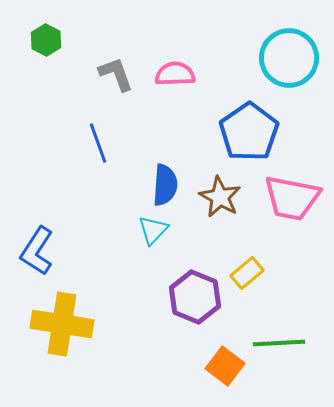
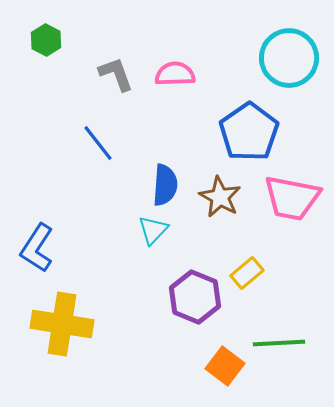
blue line: rotated 18 degrees counterclockwise
blue L-shape: moved 3 px up
